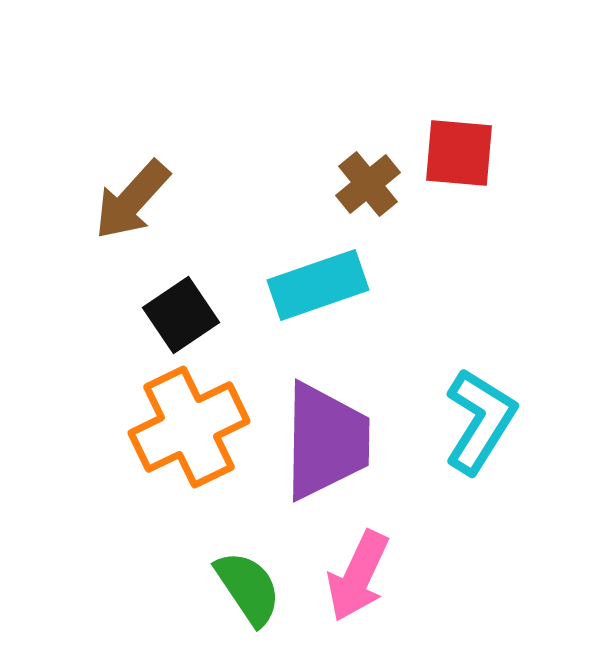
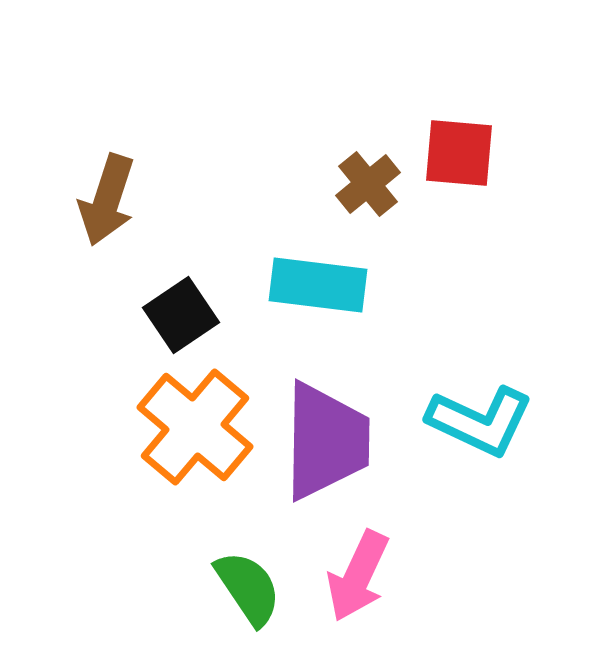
brown arrow: moved 25 px left; rotated 24 degrees counterclockwise
cyan rectangle: rotated 26 degrees clockwise
cyan L-shape: rotated 83 degrees clockwise
orange cross: moved 6 px right; rotated 24 degrees counterclockwise
